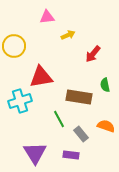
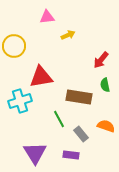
red arrow: moved 8 px right, 6 px down
